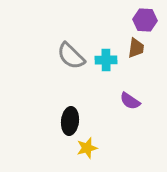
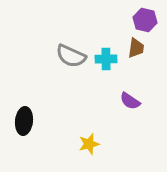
purple hexagon: rotated 10 degrees clockwise
gray semicircle: rotated 20 degrees counterclockwise
cyan cross: moved 1 px up
black ellipse: moved 46 px left
yellow star: moved 2 px right, 4 px up
